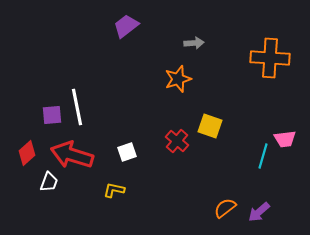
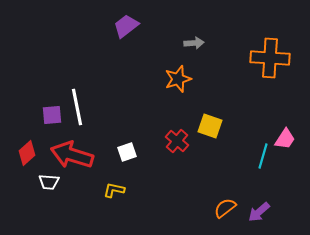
pink trapezoid: rotated 50 degrees counterclockwise
white trapezoid: rotated 75 degrees clockwise
